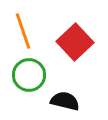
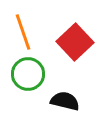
orange line: moved 1 px down
green circle: moved 1 px left, 1 px up
